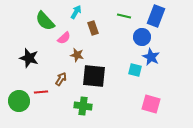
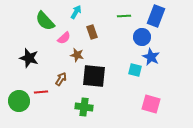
green line: rotated 16 degrees counterclockwise
brown rectangle: moved 1 px left, 4 px down
green cross: moved 1 px right, 1 px down
